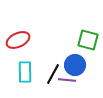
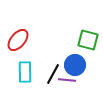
red ellipse: rotated 25 degrees counterclockwise
